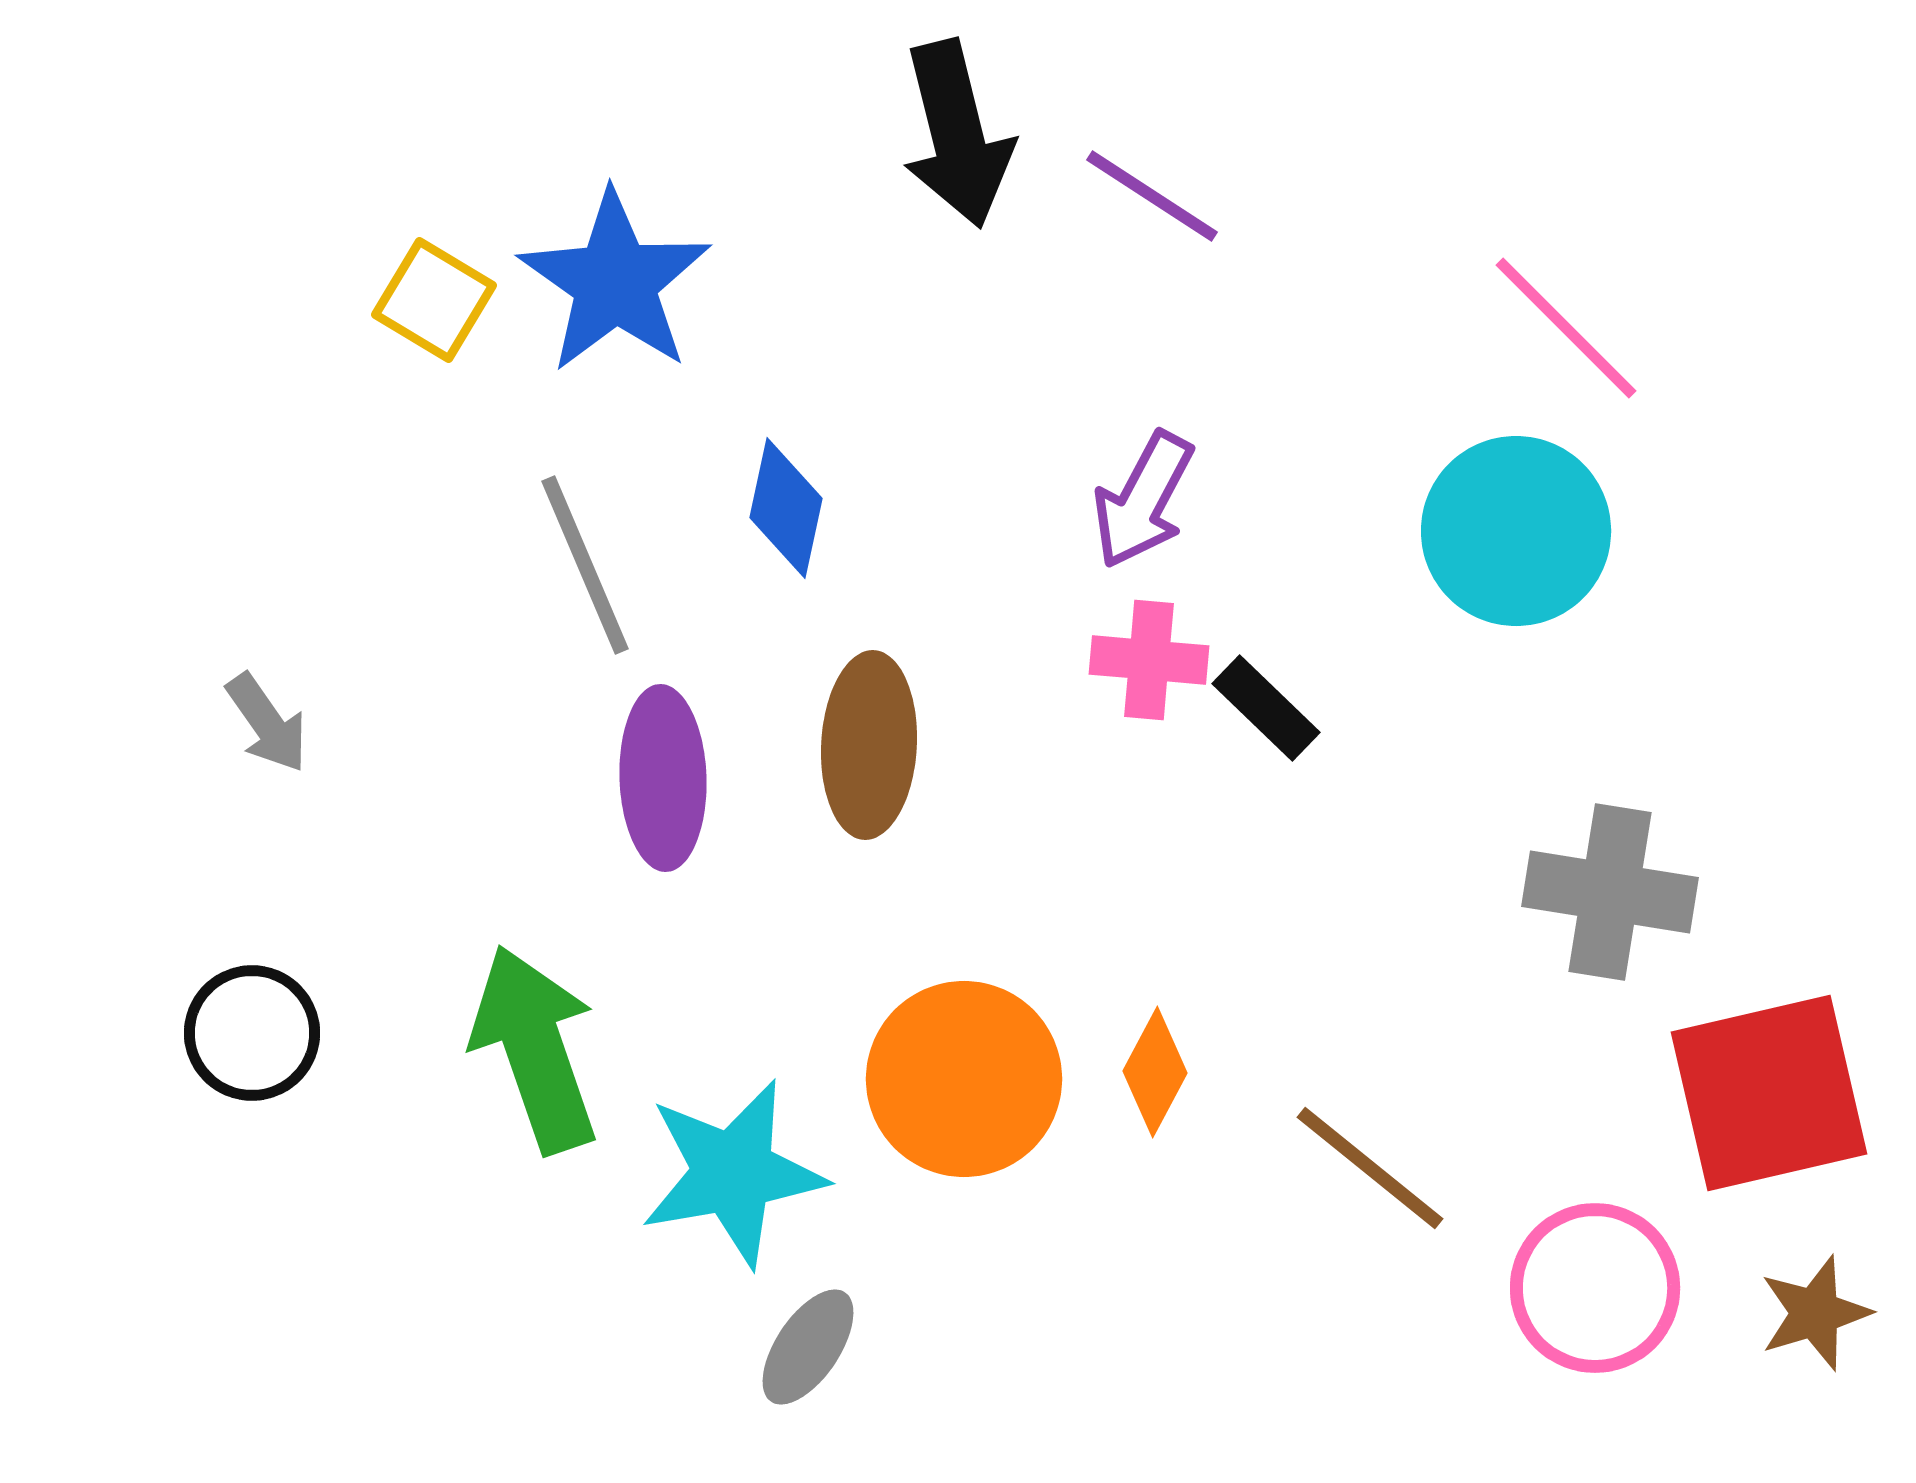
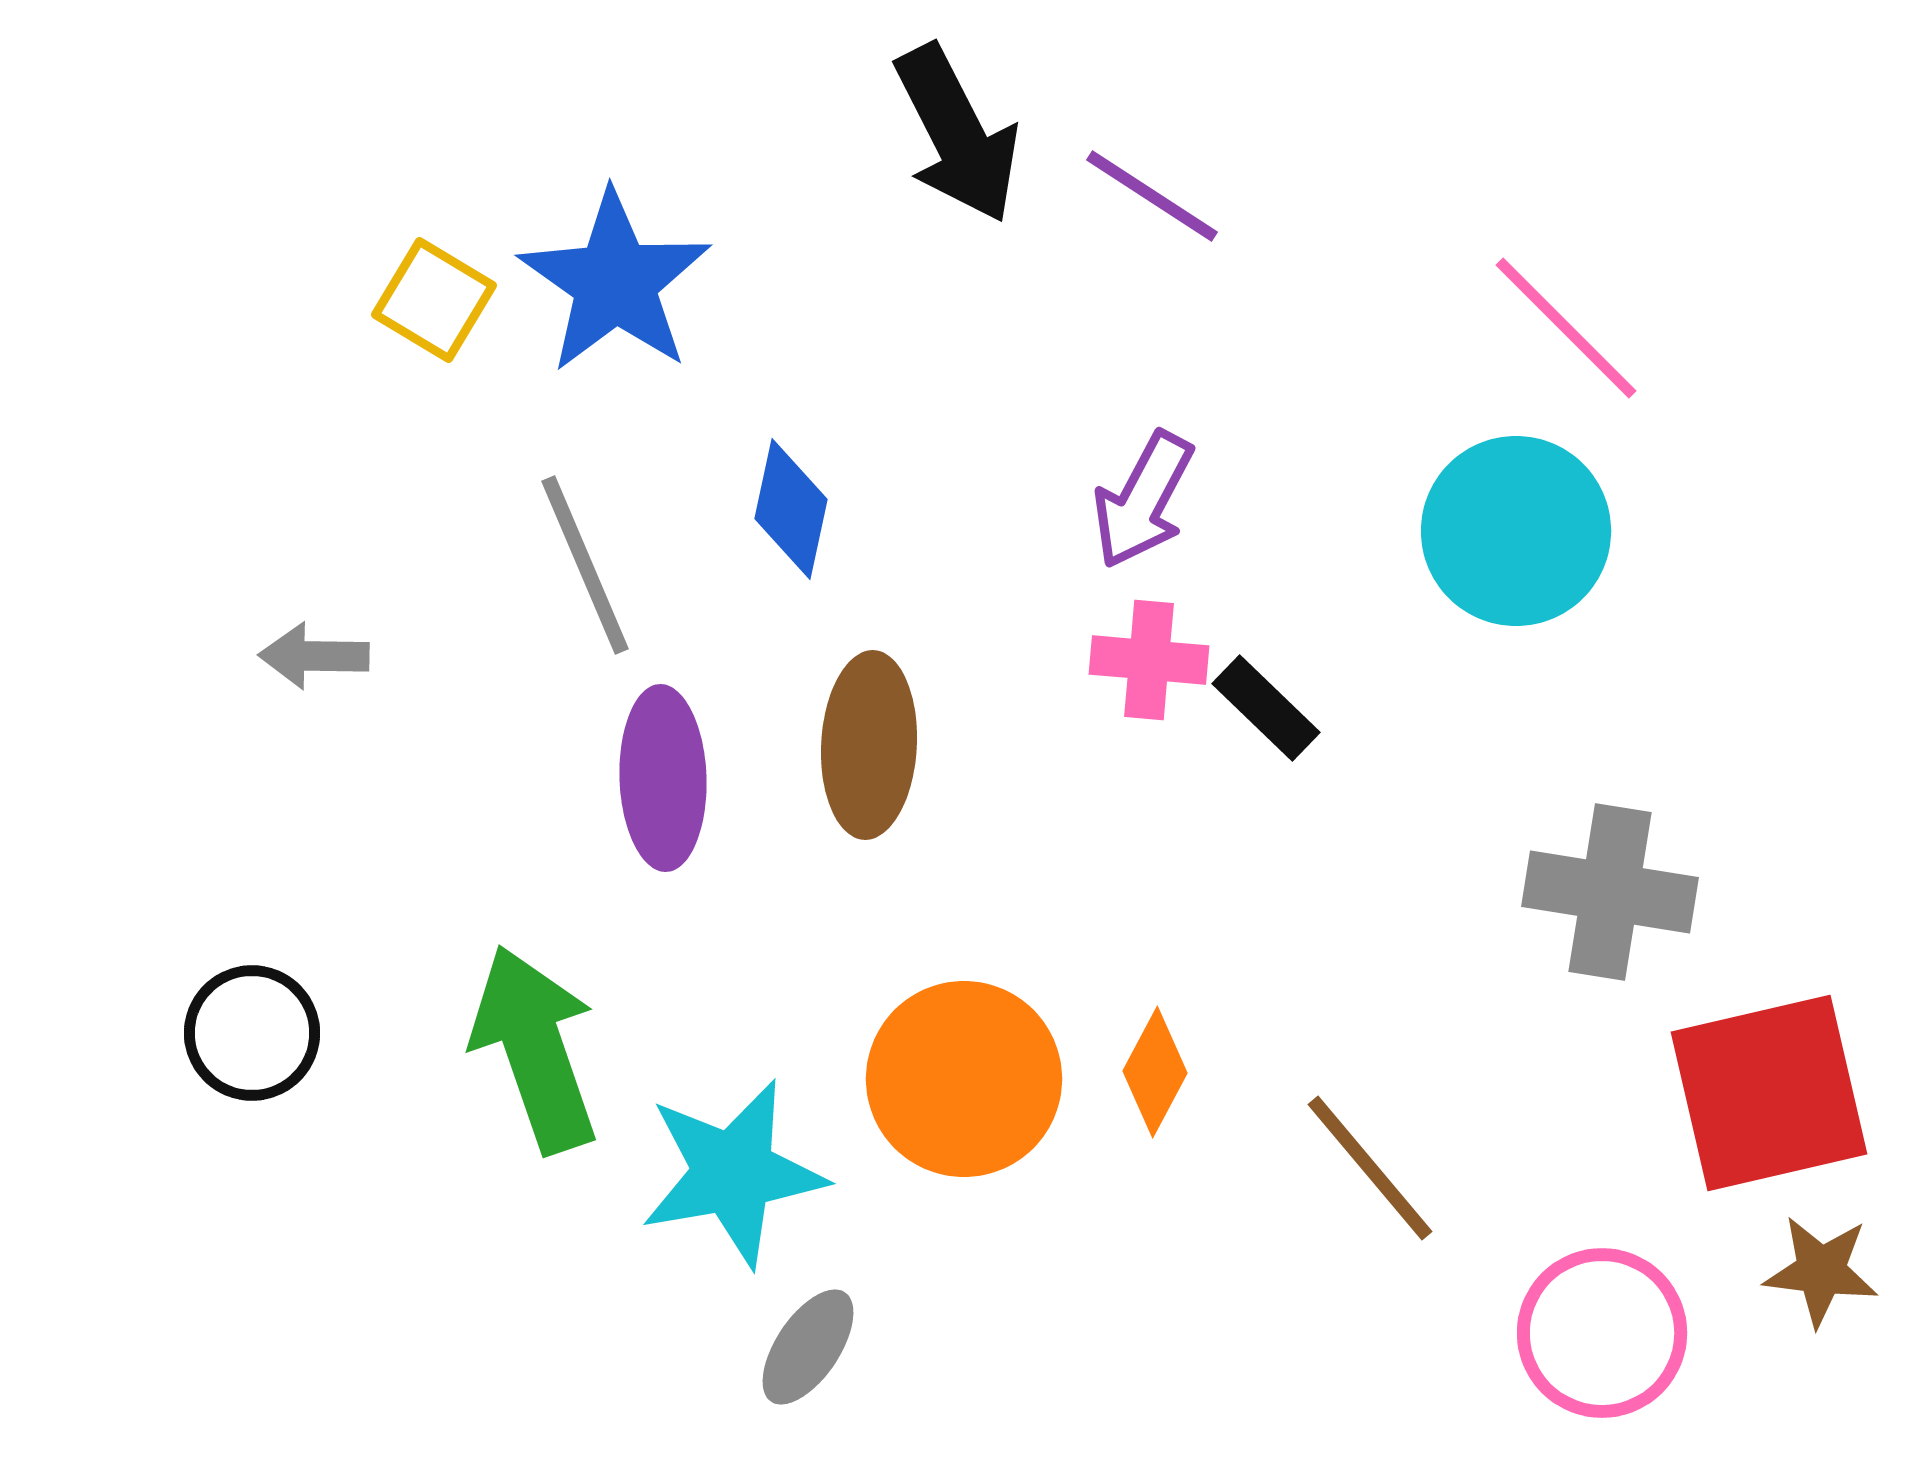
black arrow: rotated 13 degrees counterclockwise
blue diamond: moved 5 px right, 1 px down
gray arrow: moved 47 px right, 67 px up; rotated 126 degrees clockwise
brown line: rotated 11 degrees clockwise
pink circle: moved 7 px right, 45 px down
brown star: moved 6 px right, 42 px up; rotated 24 degrees clockwise
